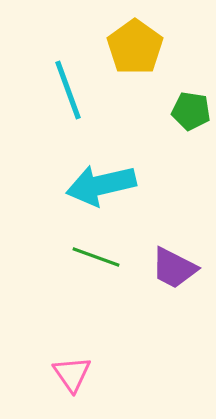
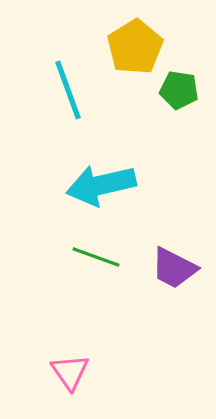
yellow pentagon: rotated 4 degrees clockwise
green pentagon: moved 12 px left, 21 px up
pink triangle: moved 2 px left, 2 px up
